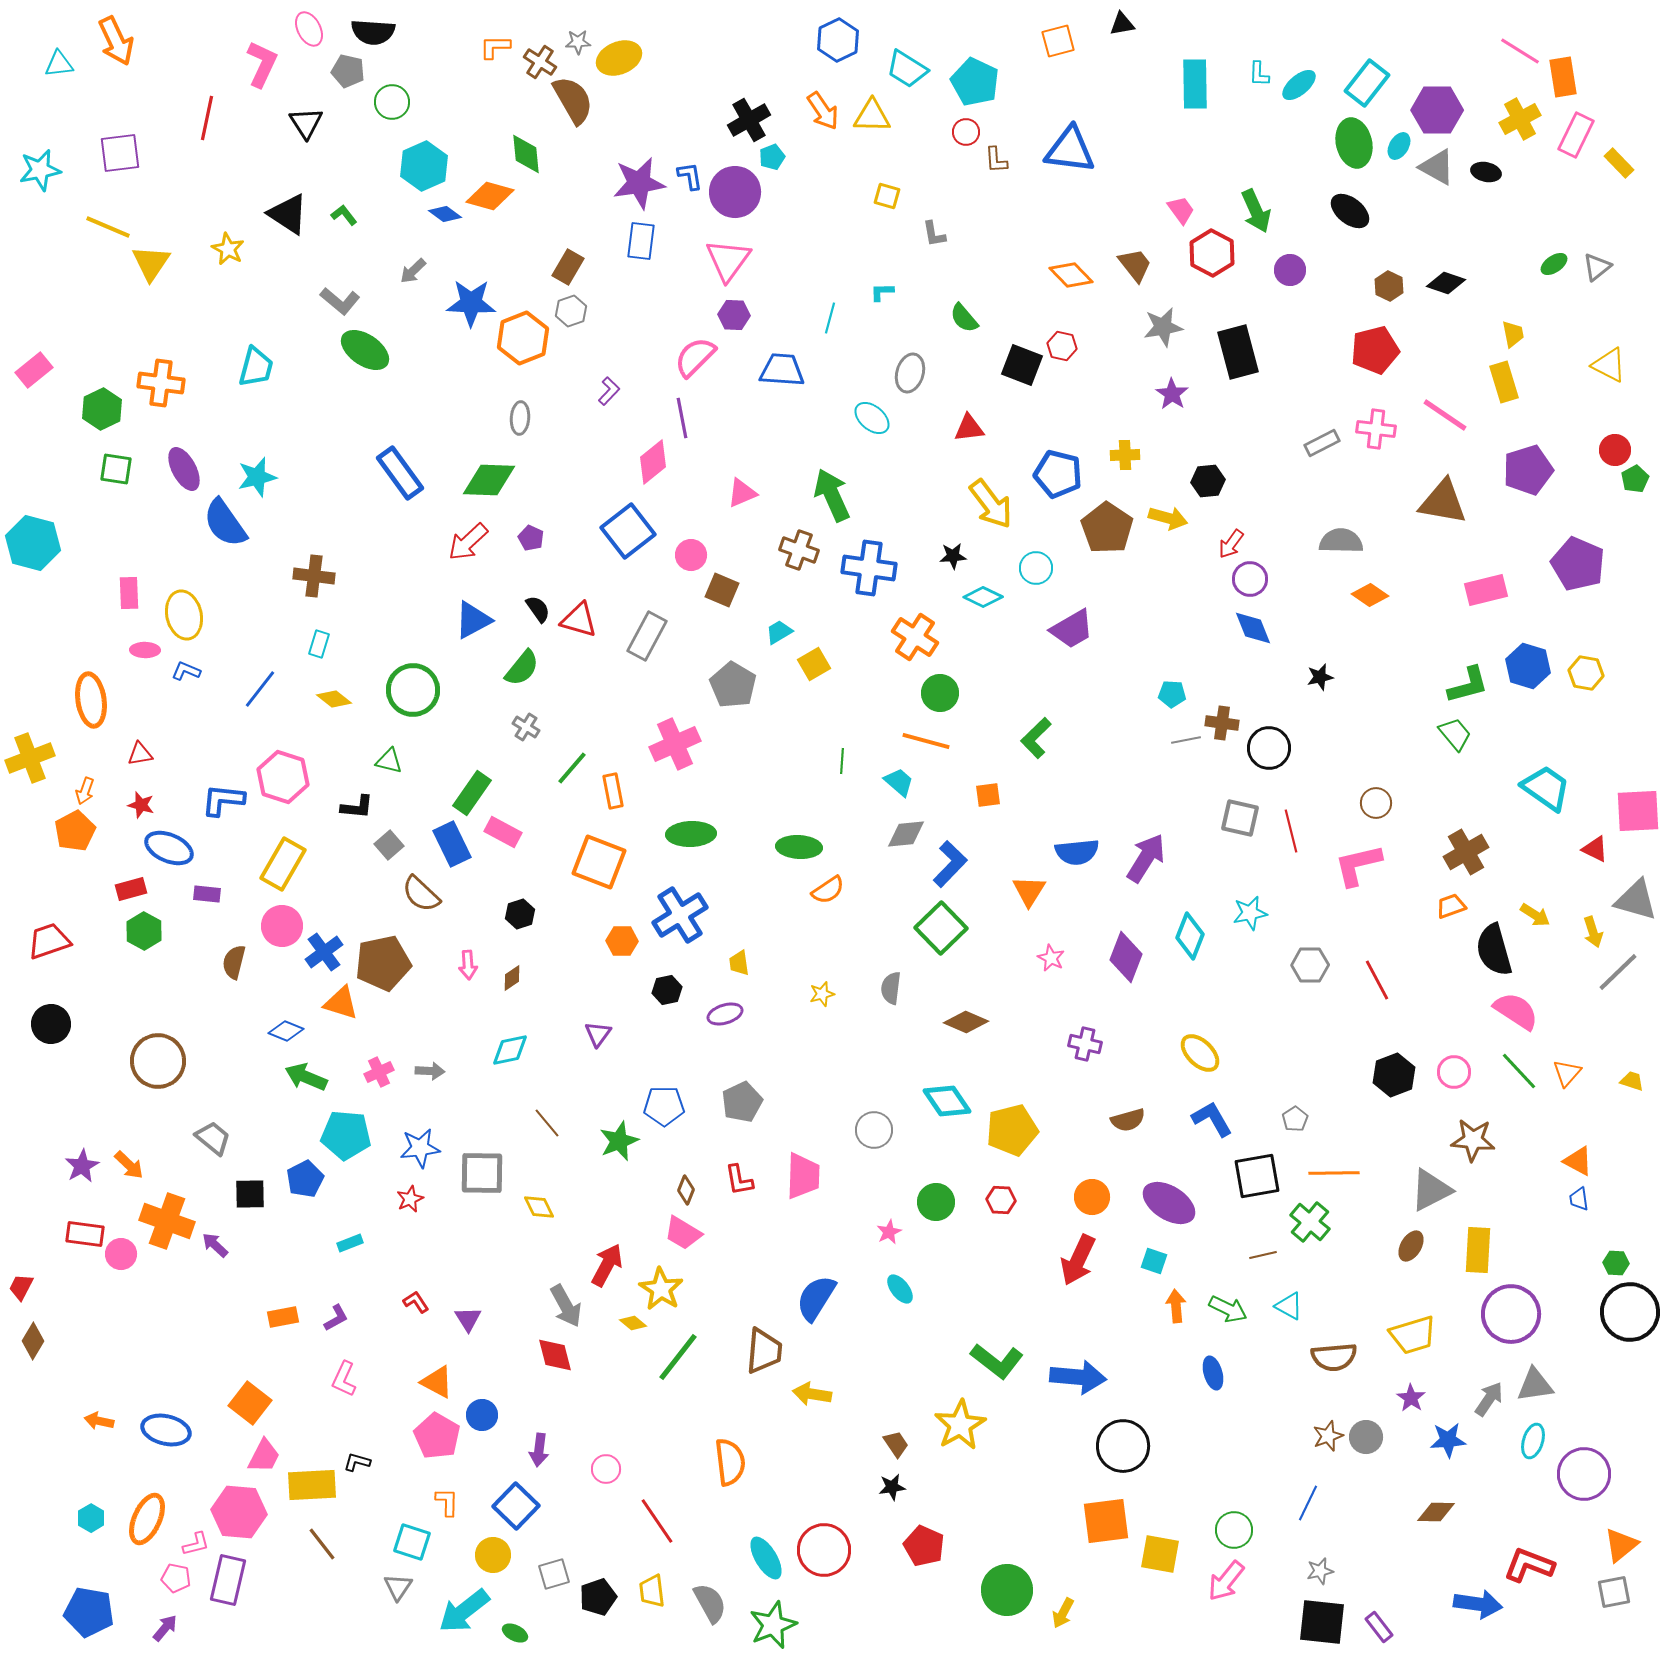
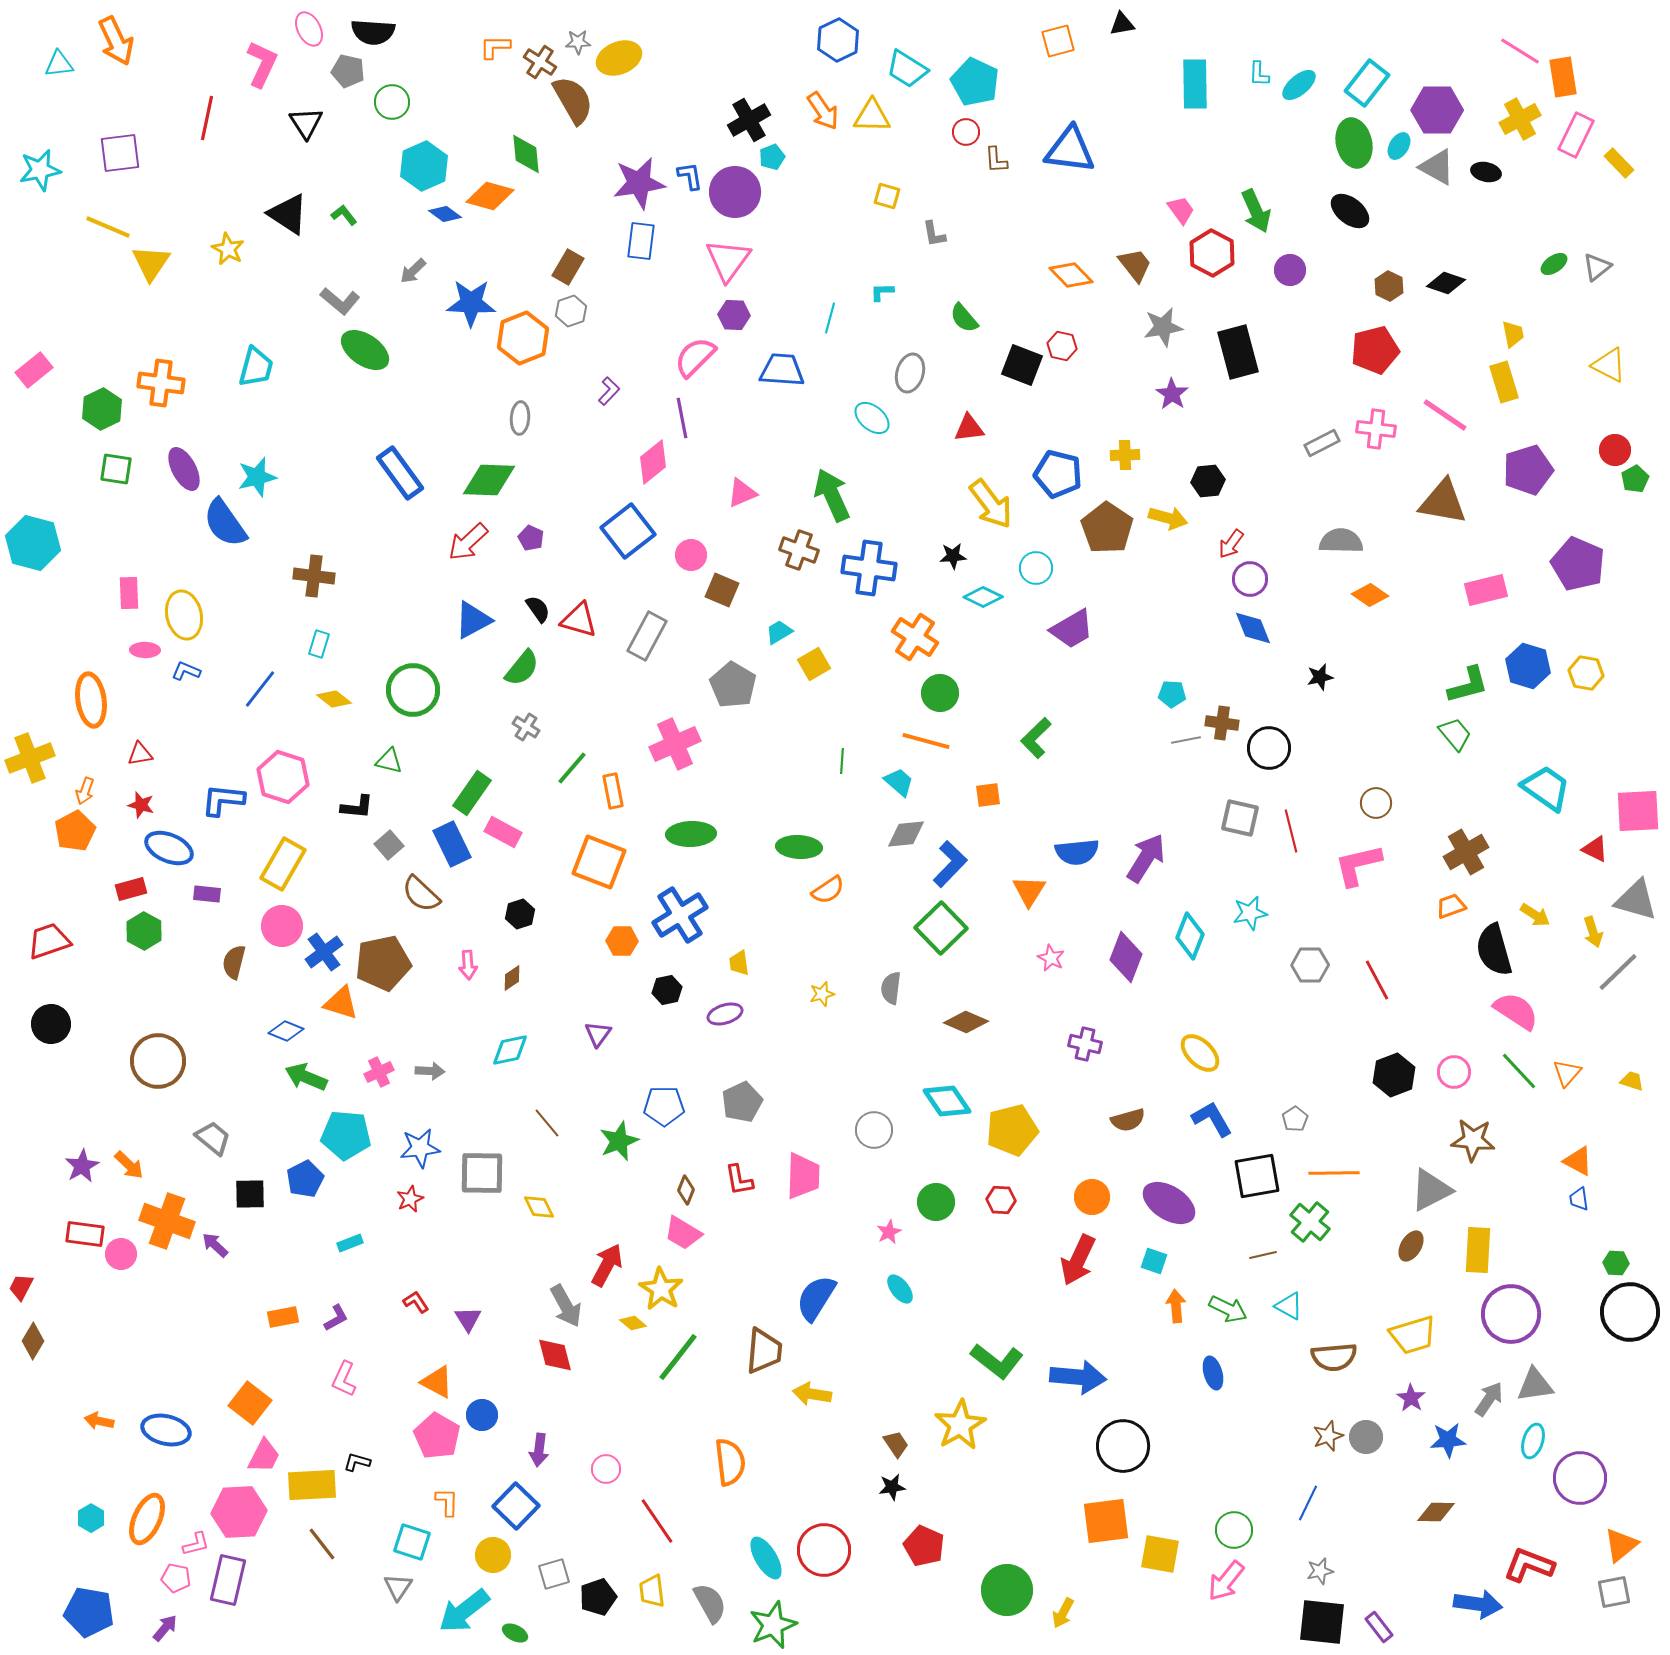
purple circle at (1584, 1474): moved 4 px left, 4 px down
pink hexagon at (239, 1512): rotated 8 degrees counterclockwise
